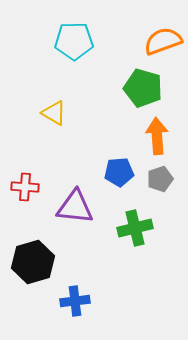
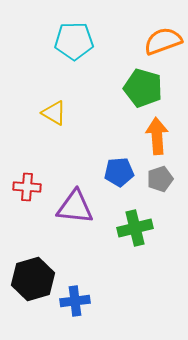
red cross: moved 2 px right
black hexagon: moved 17 px down
